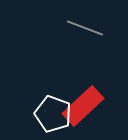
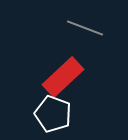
red rectangle: moved 20 px left, 29 px up
